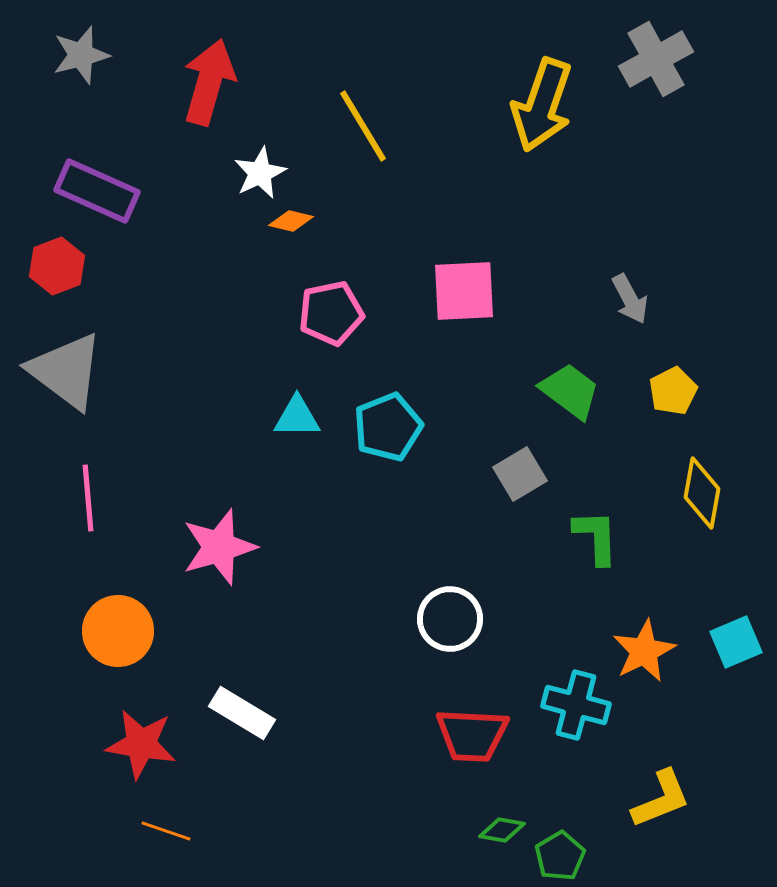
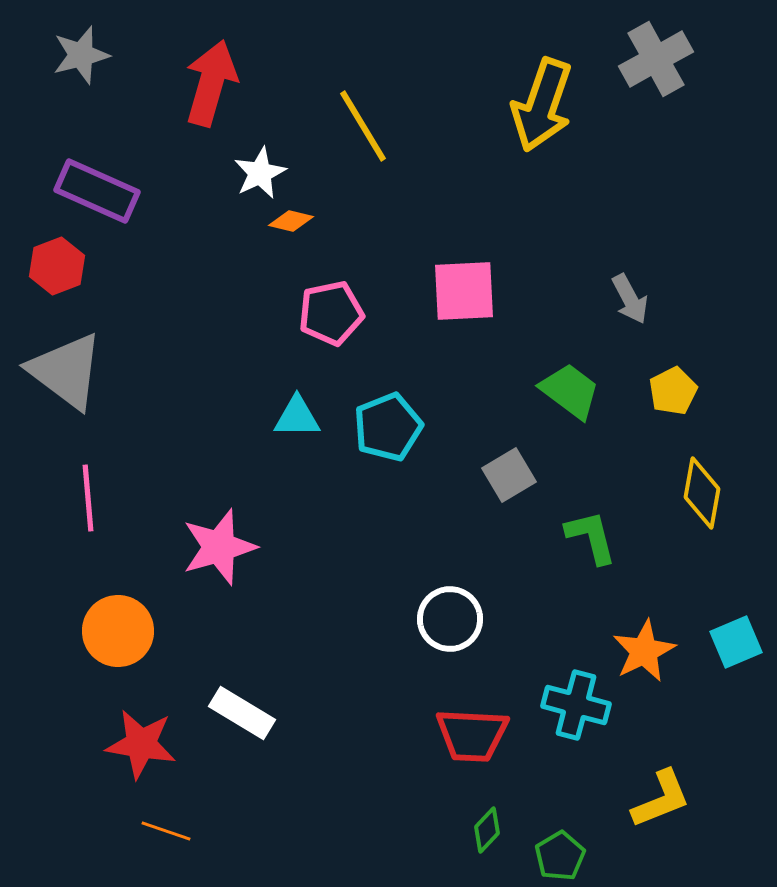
red arrow: moved 2 px right, 1 px down
gray square: moved 11 px left, 1 px down
green L-shape: moved 5 px left; rotated 12 degrees counterclockwise
green diamond: moved 15 px left; rotated 57 degrees counterclockwise
